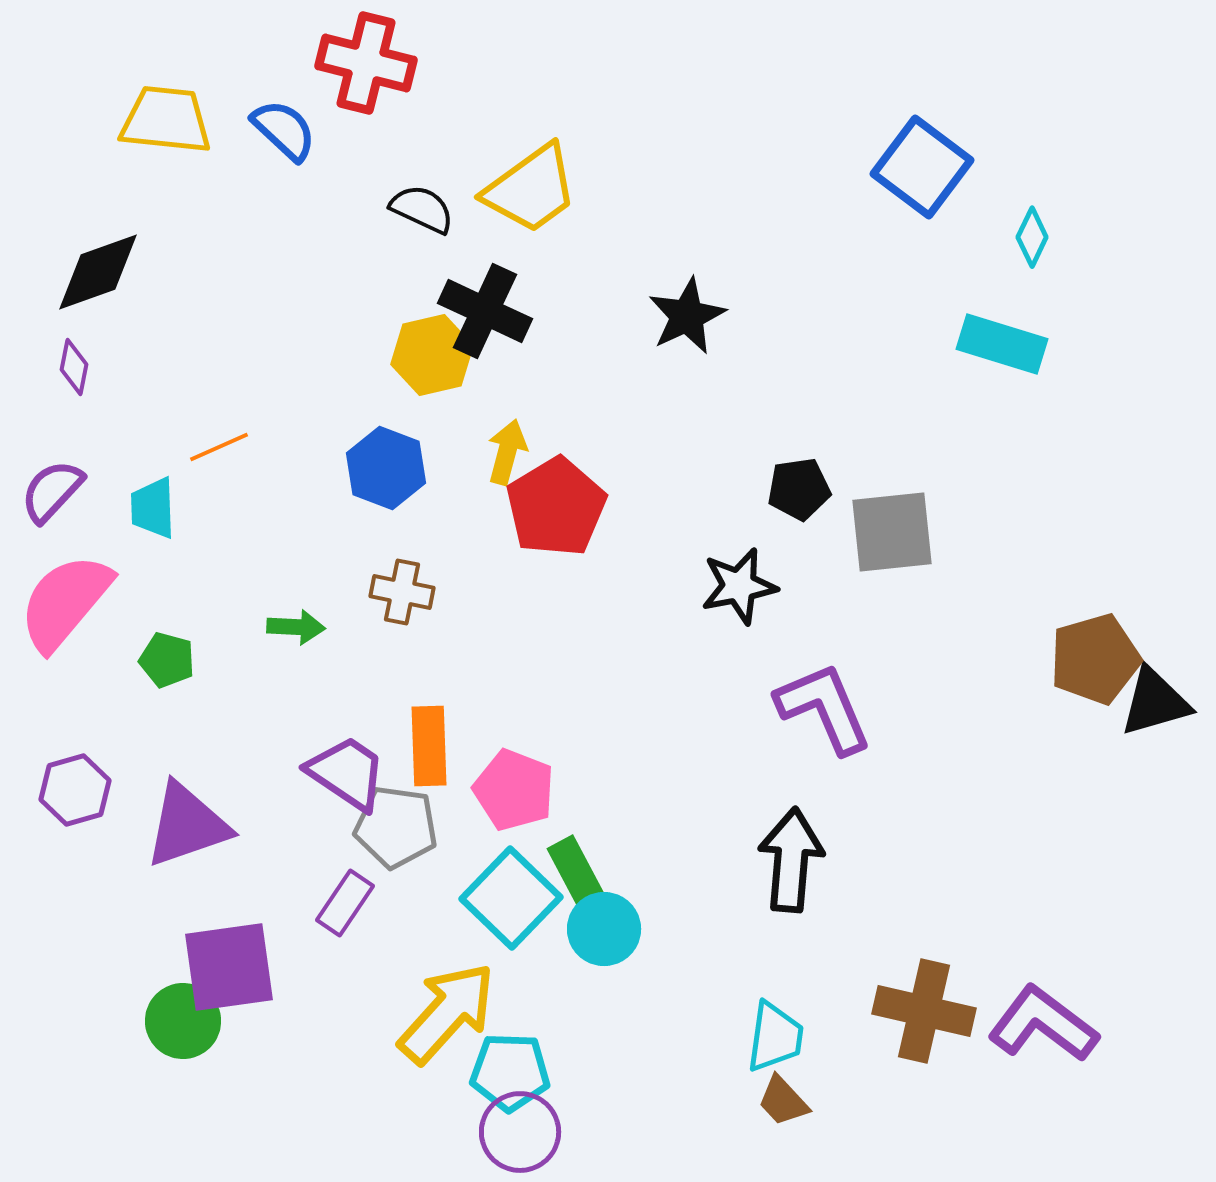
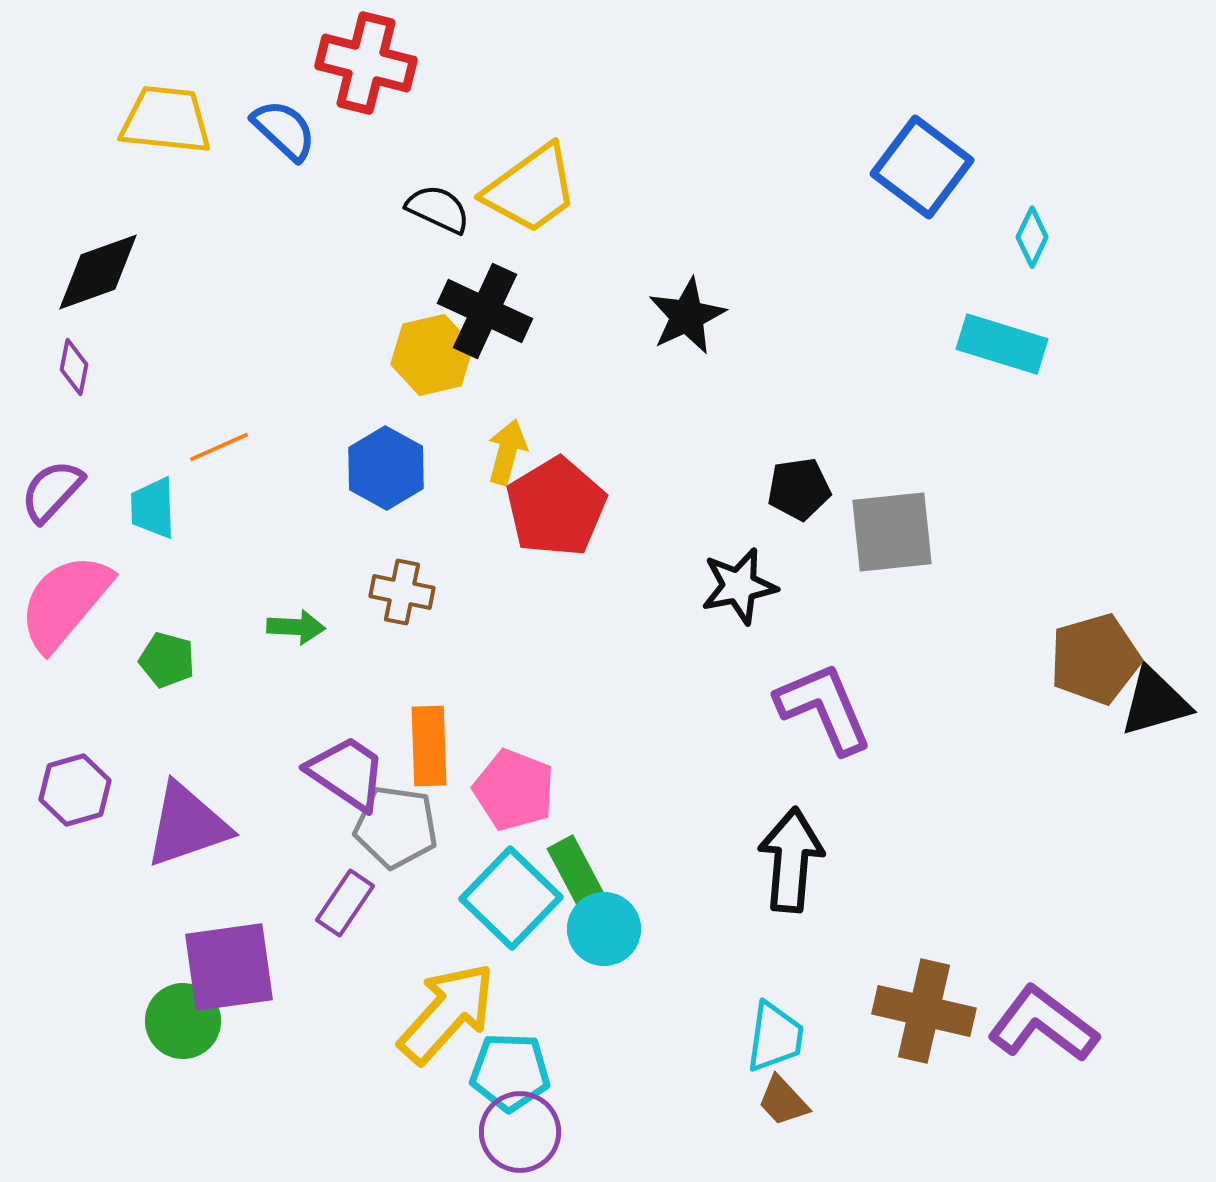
black semicircle at (422, 209): moved 16 px right
blue hexagon at (386, 468): rotated 8 degrees clockwise
